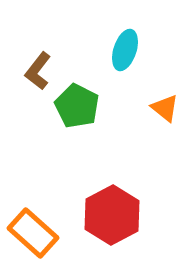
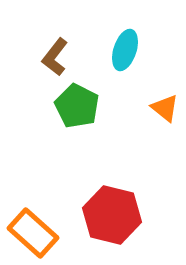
brown L-shape: moved 17 px right, 14 px up
red hexagon: rotated 18 degrees counterclockwise
